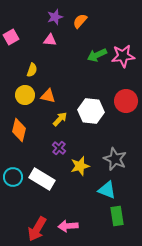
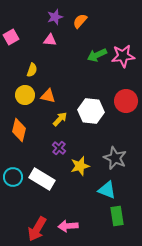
gray star: moved 1 px up
